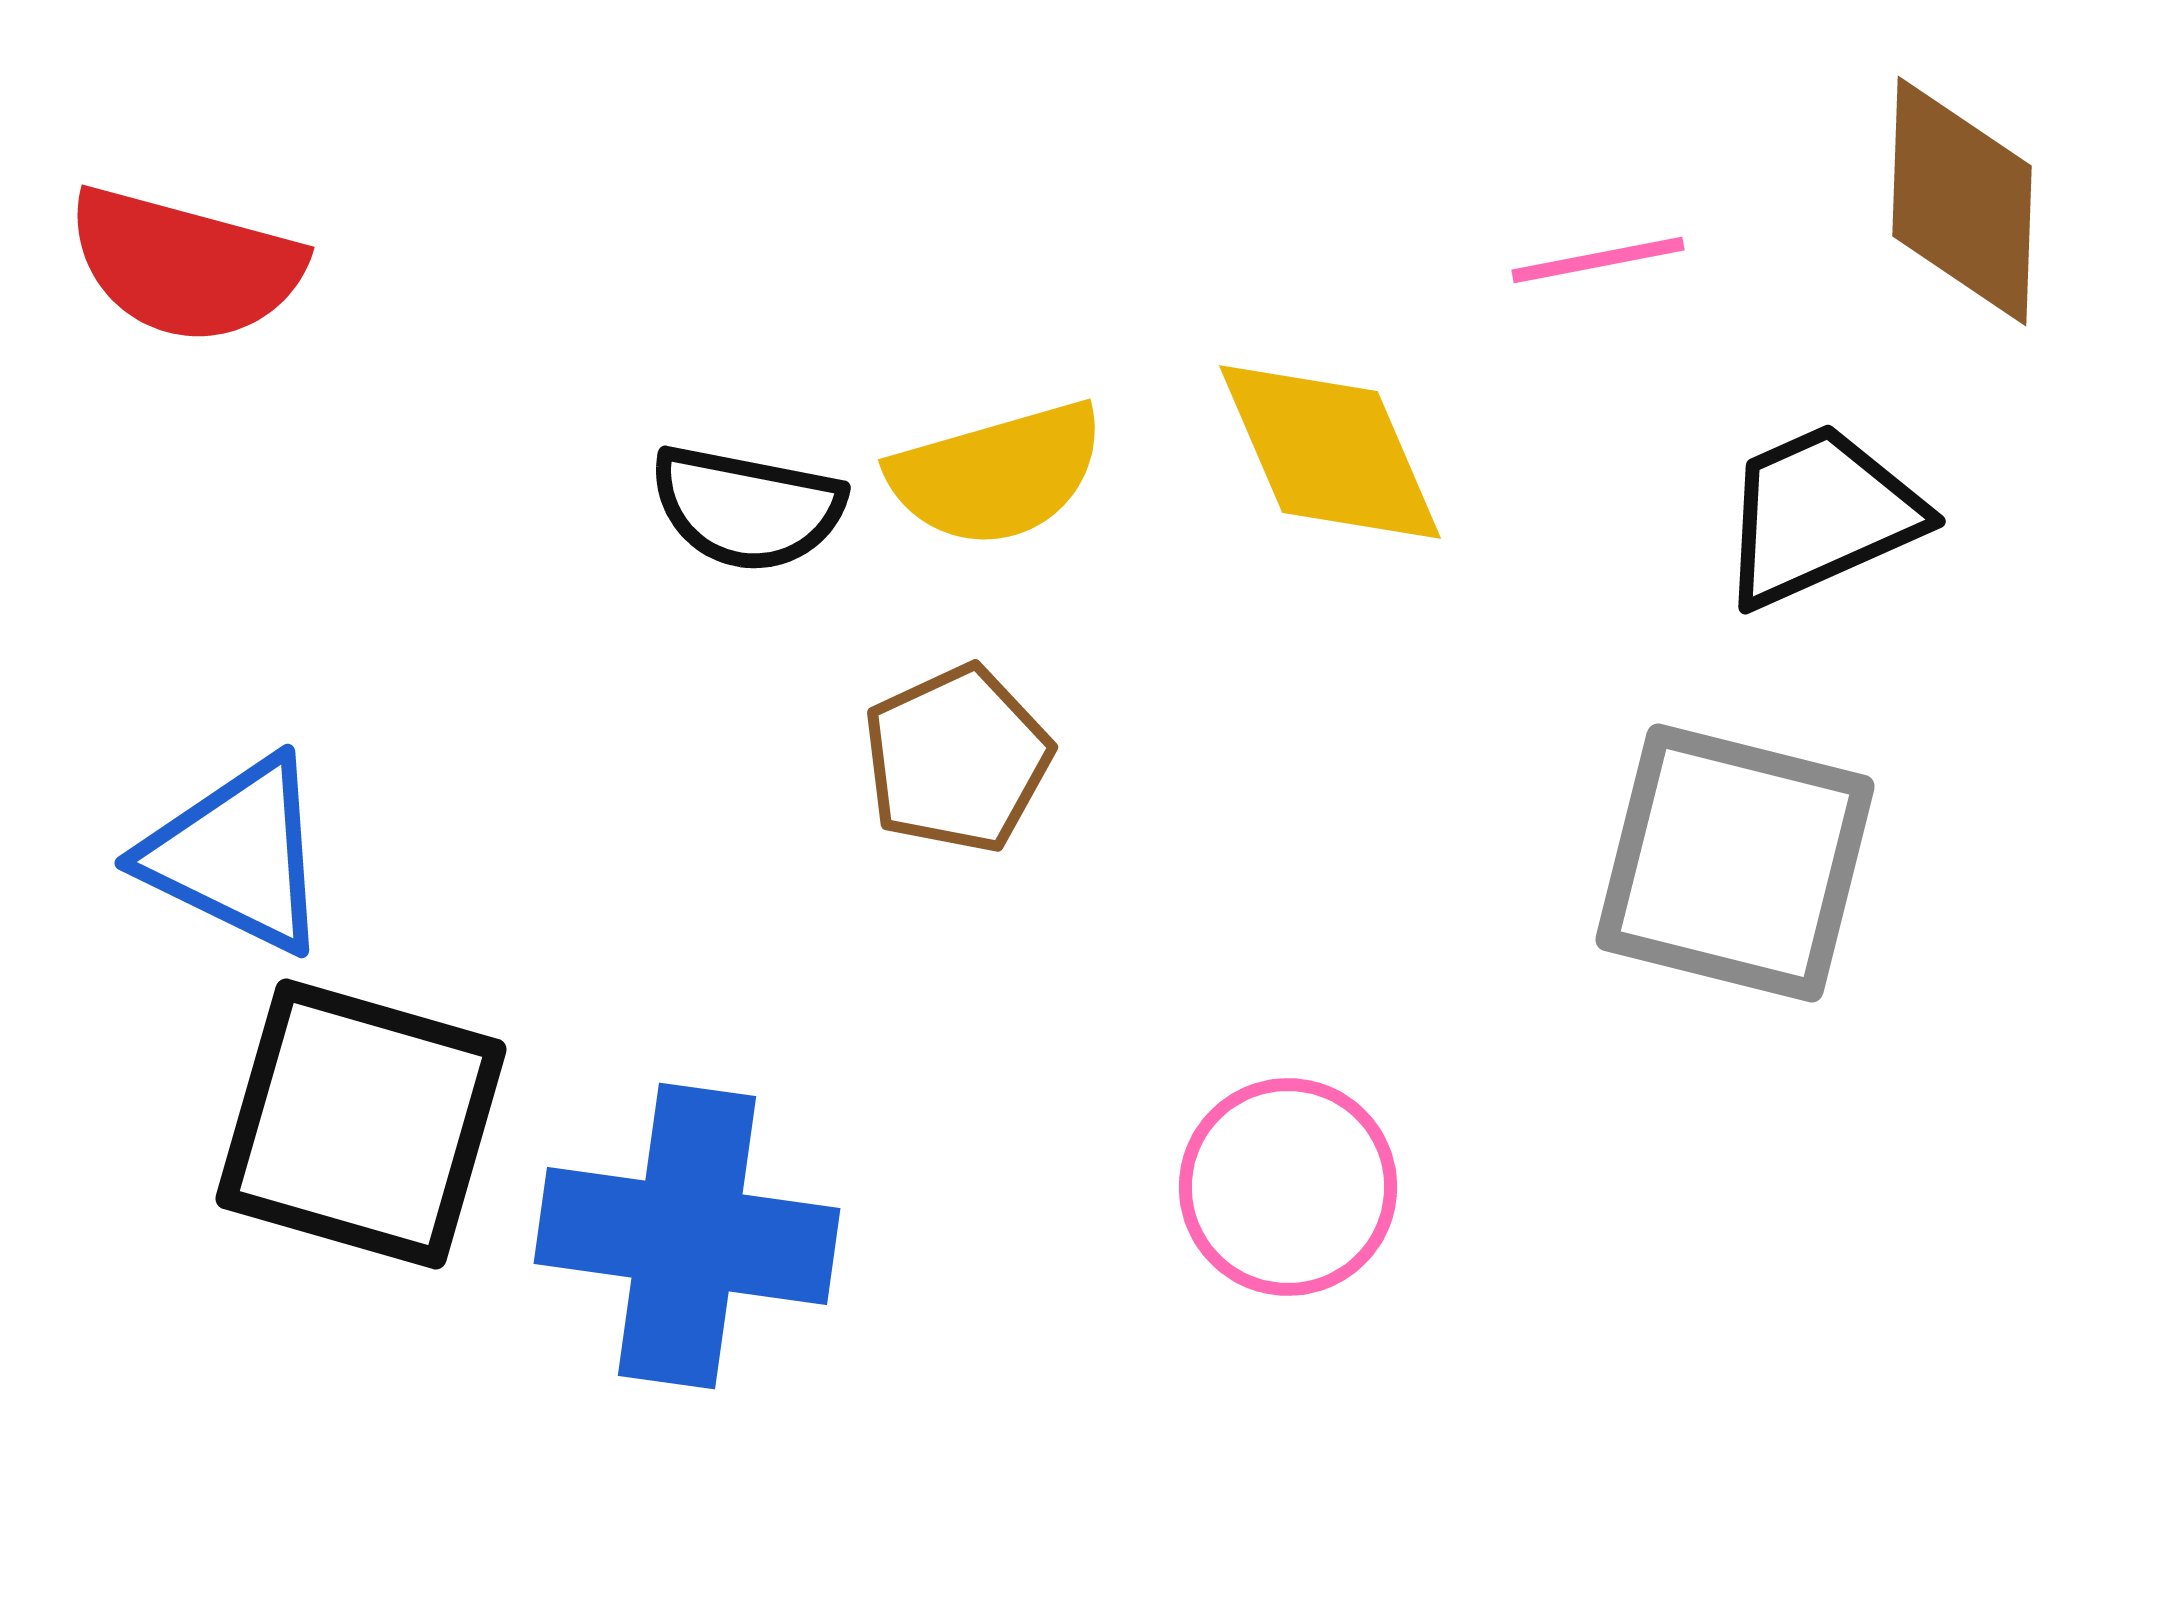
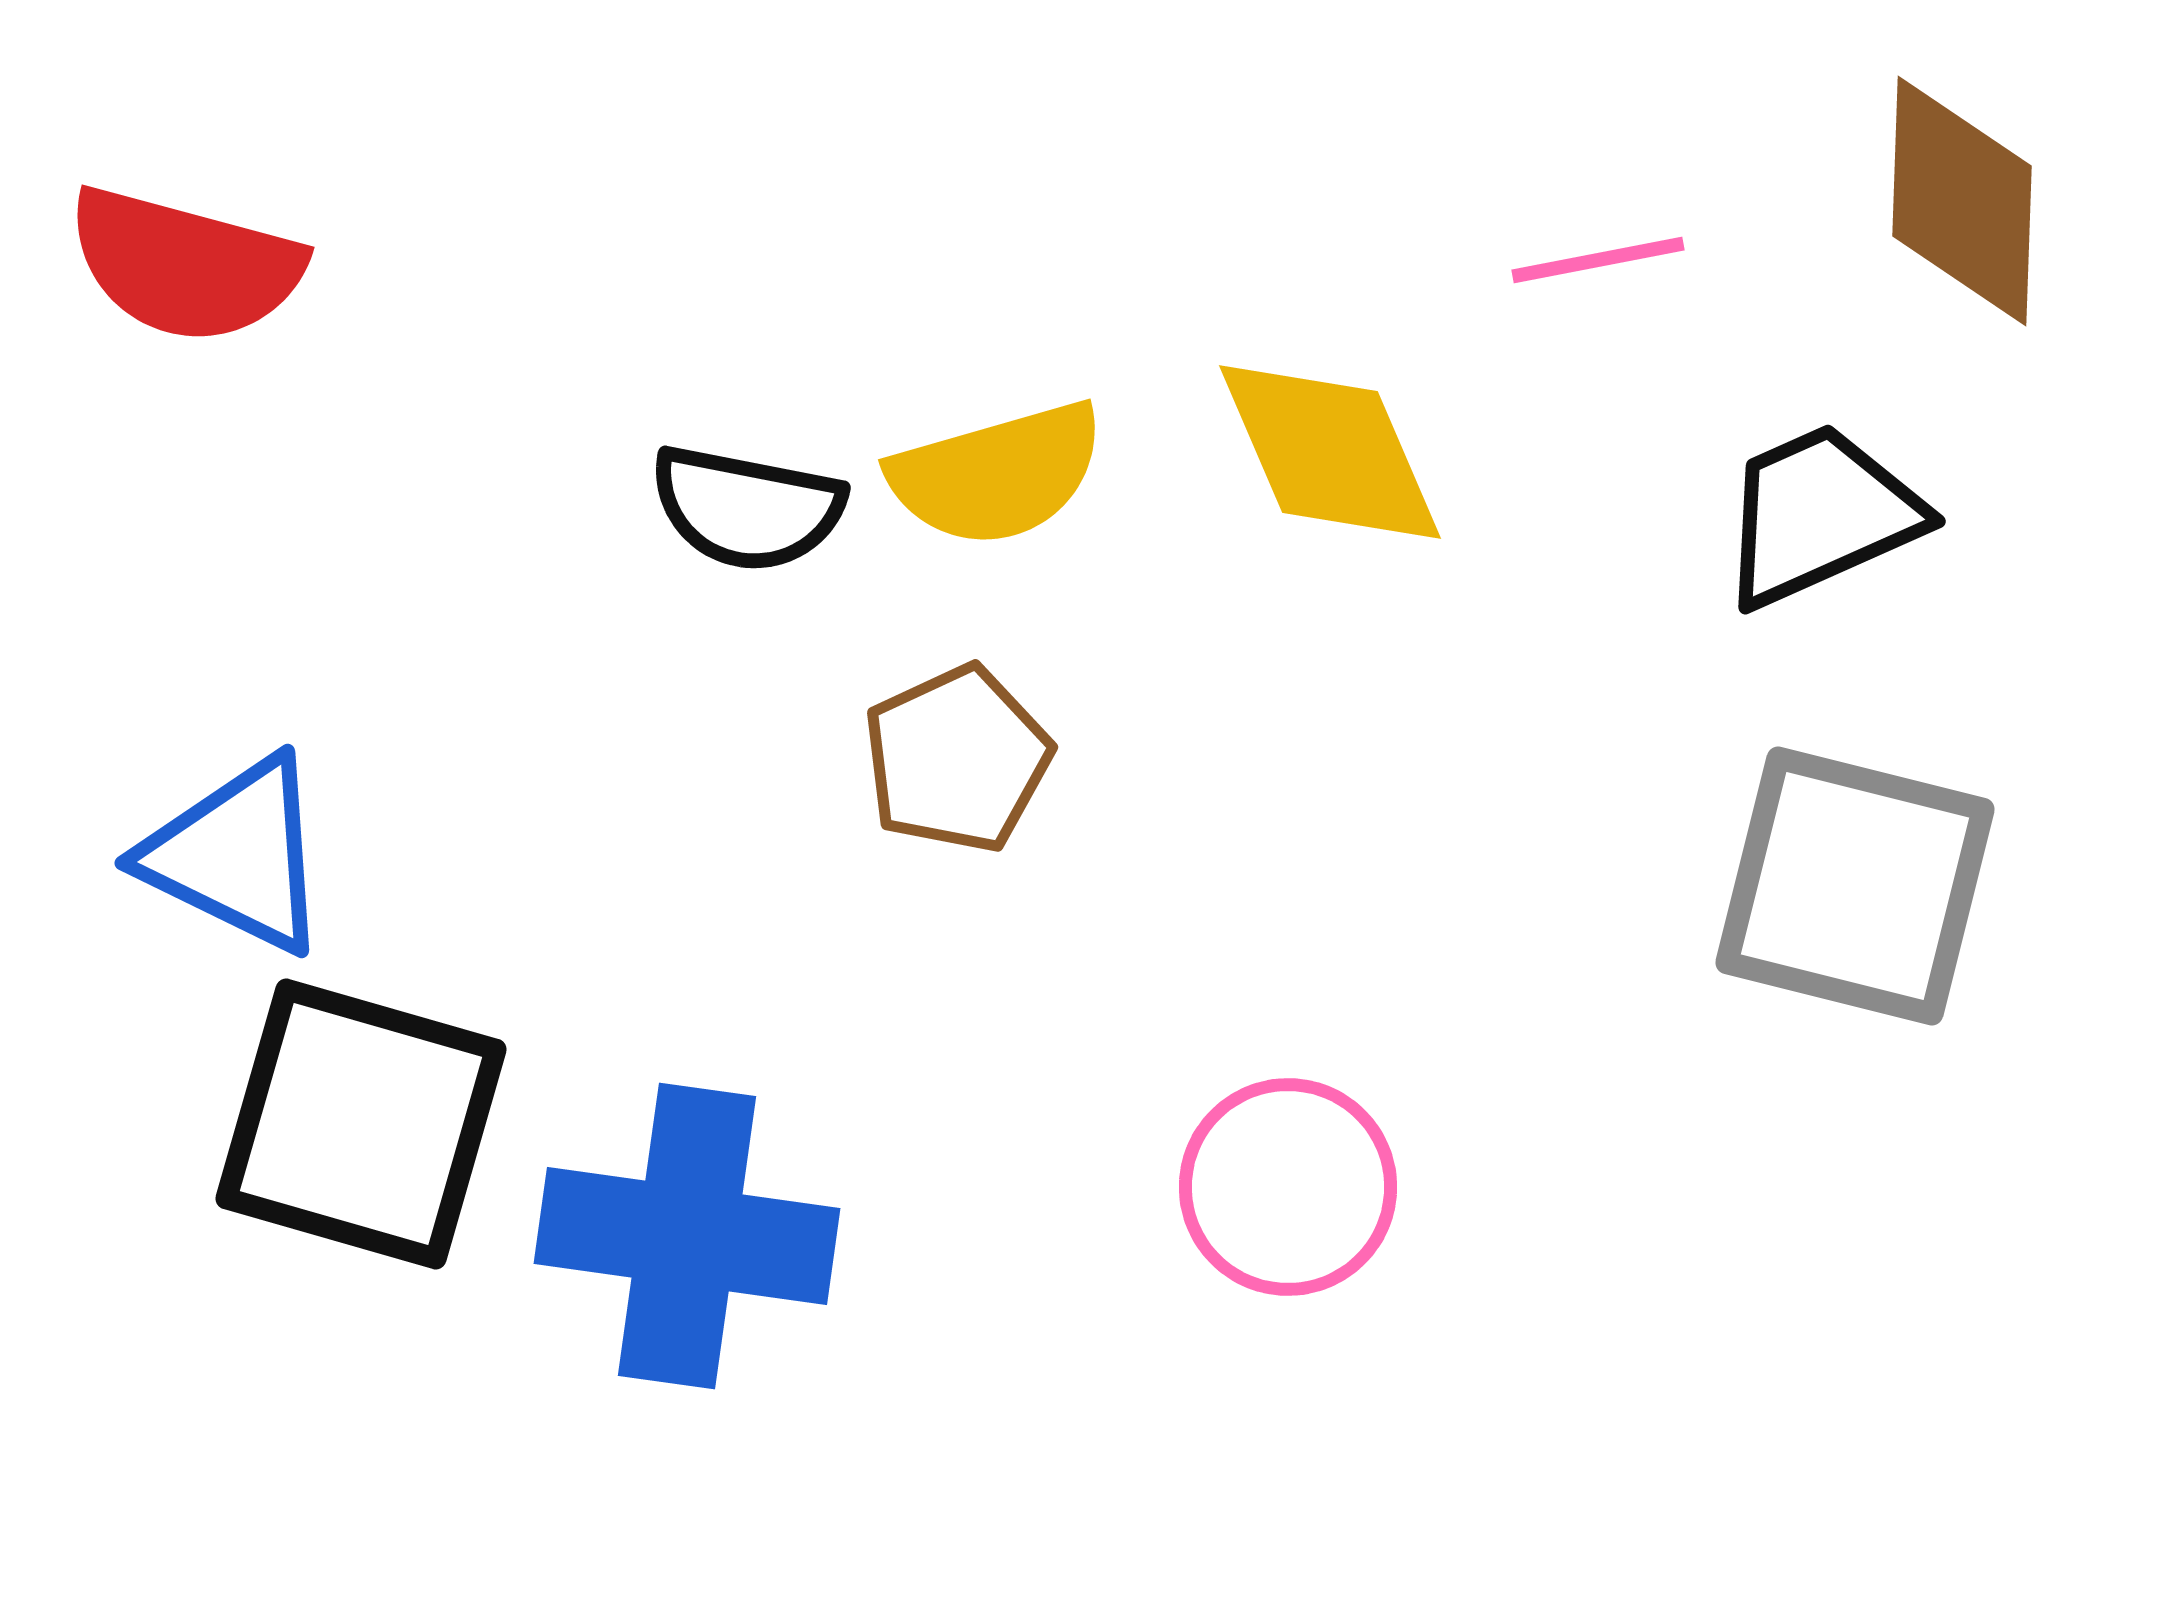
gray square: moved 120 px right, 23 px down
